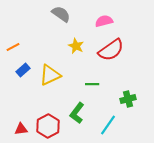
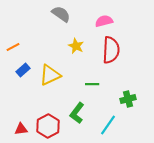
red semicircle: rotated 52 degrees counterclockwise
